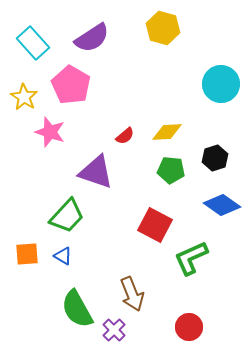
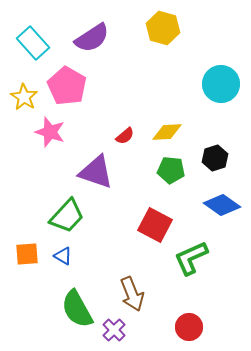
pink pentagon: moved 4 px left, 1 px down
